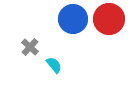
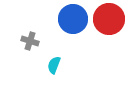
gray cross: moved 6 px up; rotated 24 degrees counterclockwise
cyan semicircle: rotated 120 degrees counterclockwise
